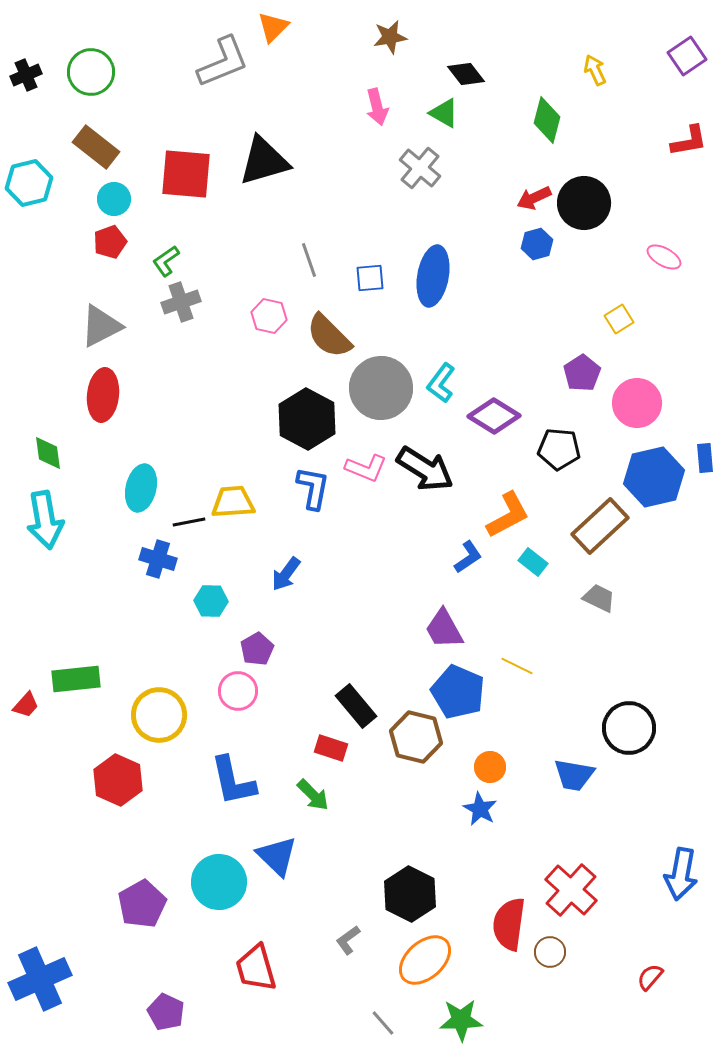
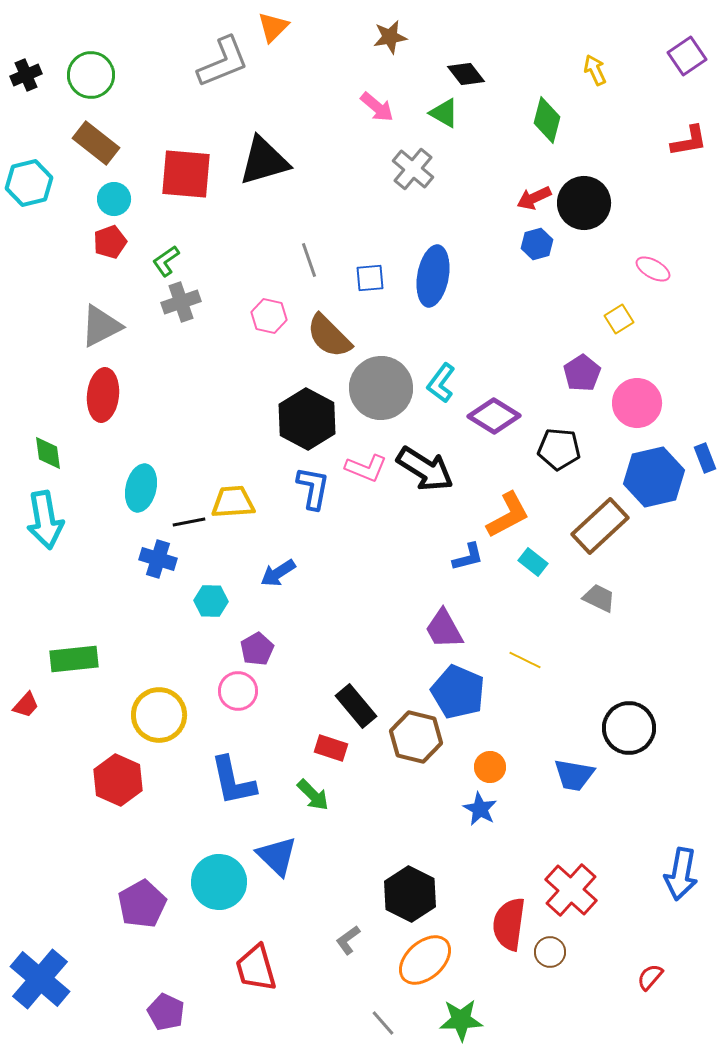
green circle at (91, 72): moved 3 px down
pink arrow at (377, 107): rotated 36 degrees counterclockwise
brown rectangle at (96, 147): moved 4 px up
gray cross at (420, 168): moved 7 px left, 1 px down
pink ellipse at (664, 257): moved 11 px left, 12 px down
blue rectangle at (705, 458): rotated 16 degrees counterclockwise
blue L-shape at (468, 557): rotated 20 degrees clockwise
blue arrow at (286, 574): moved 8 px left, 1 px up; rotated 21 degrees clockwise
yellow line at (517, 666): moved 8 px right, 6 px up
green rectangle at (76, 679): moved 2 px left, 20 px up
blue cross at (40, 979): rotated 26 degrees counterclockwise
